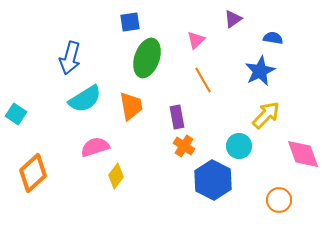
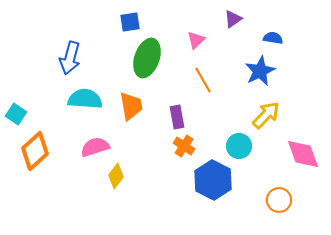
cyan semicircle: rotated 144 degrees counterclockwise
orange diamond: moved 2 px right, 22 px up
